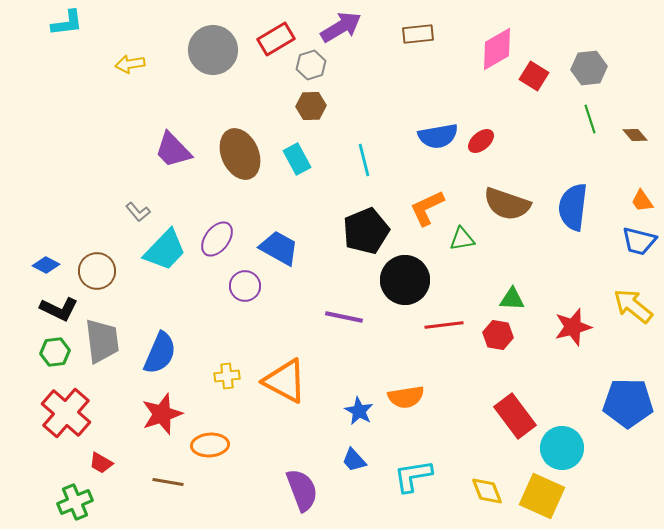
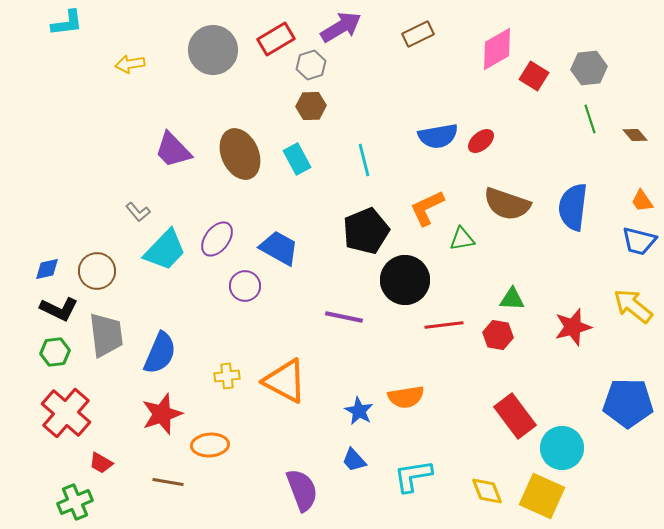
brown rectangle at (418, 34): rotated 20 degrees counterclockwise
blue diamond at (46, 265): moved 1 px right, 4 px down; rotated 40 degrees counterclockwise
gray trapezoid at (102, 341): moved 4 px right, 6 px up
